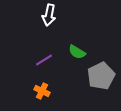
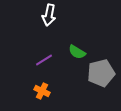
gray pentagon: moved 3 px up; rotated 12 degrees clockwise
